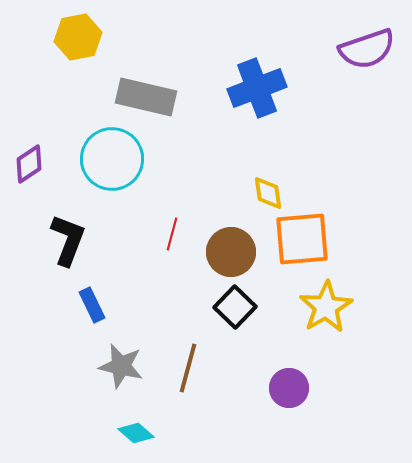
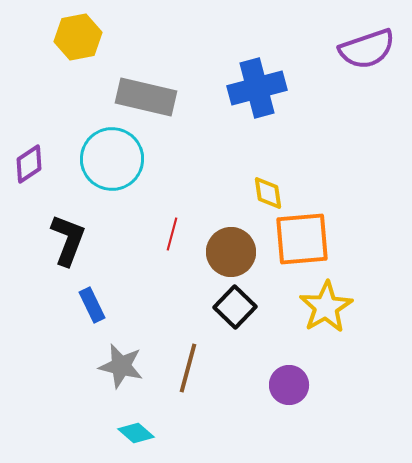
blue cross: rotated 6 degrees clockwise
purple circle: moved 3 px up
